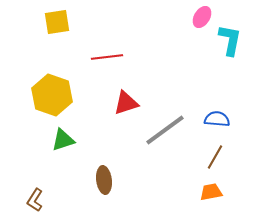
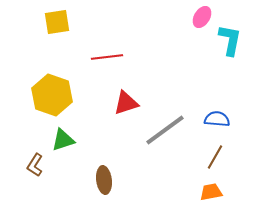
brown L-shape: moved 35 px up
